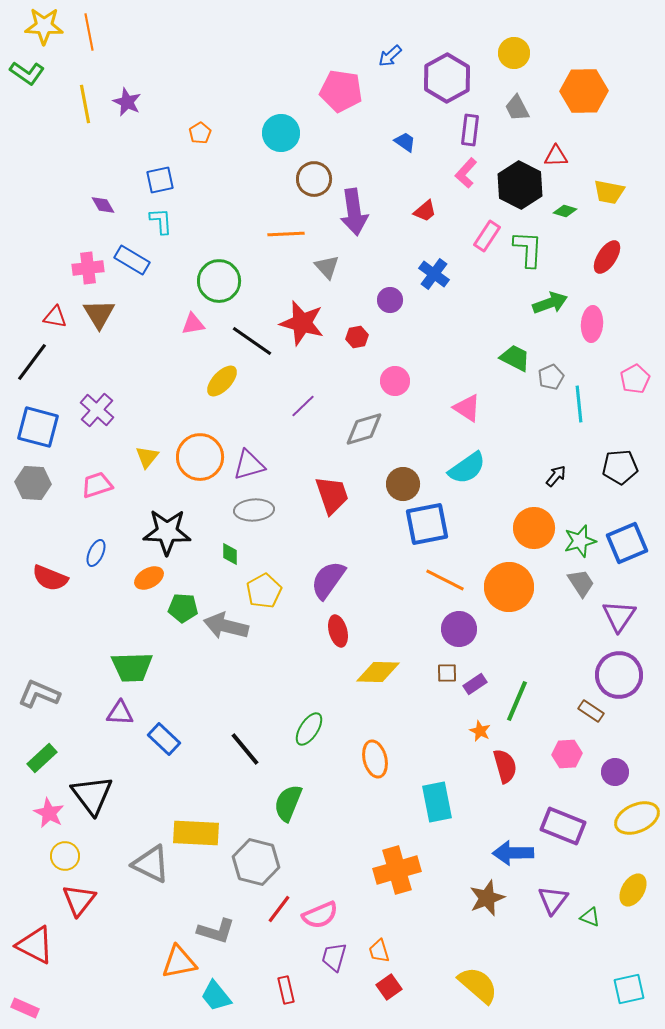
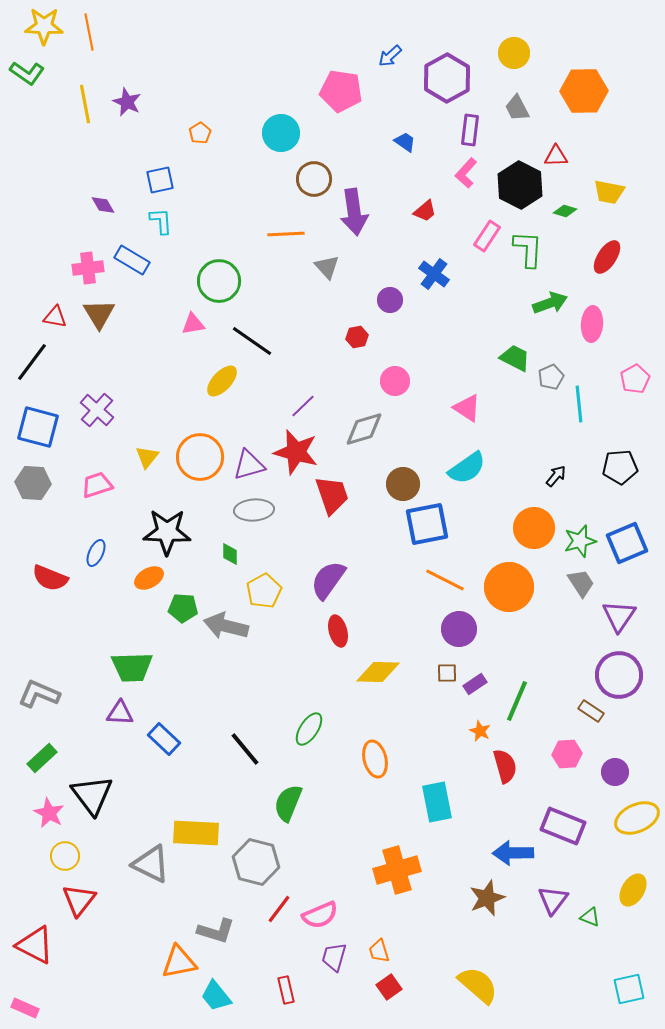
red star at (302, 323): moved 6 px left, 129 px down
